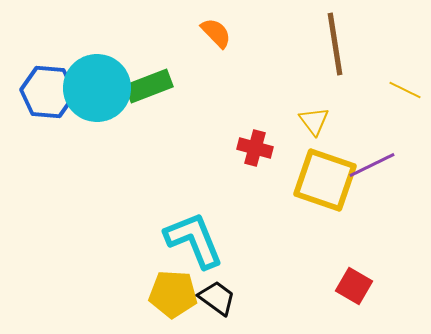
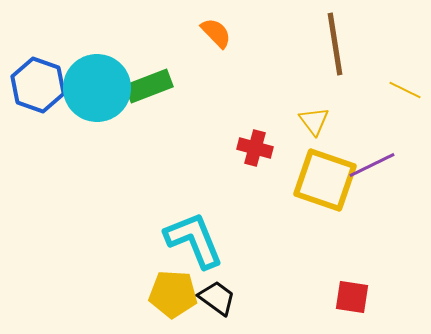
blue hexagon: moved 10 px left, 7 px up; rotated 14 degrees clockwise
red square: moved 2 px left, 11 px down; rotated 21 degrees counterclockwise
